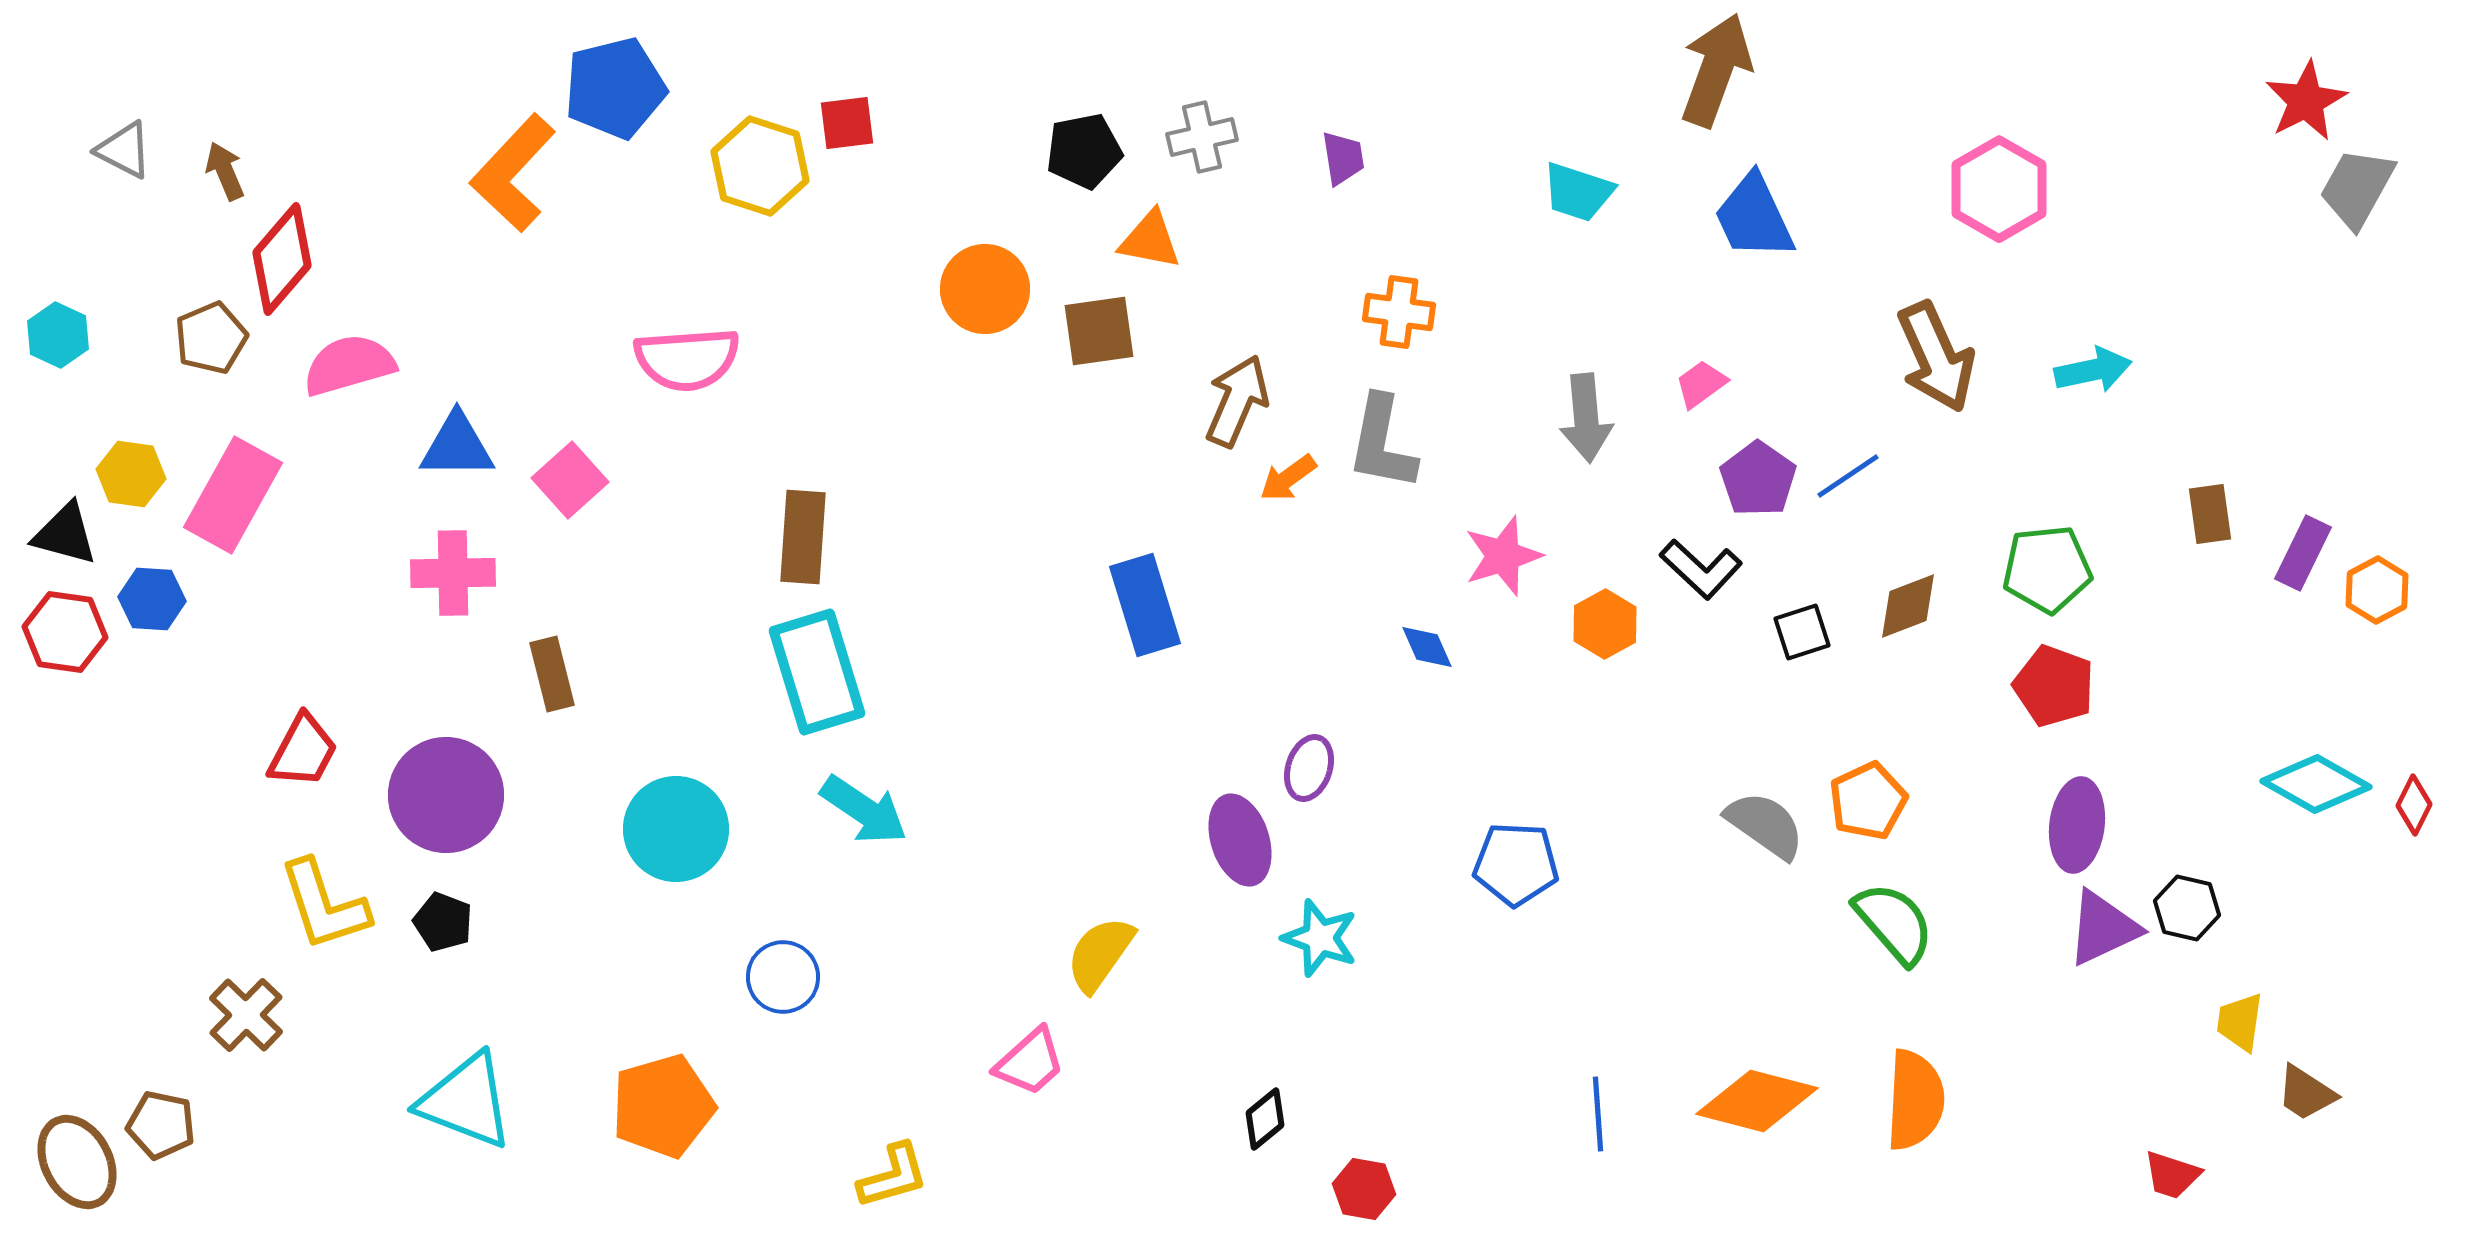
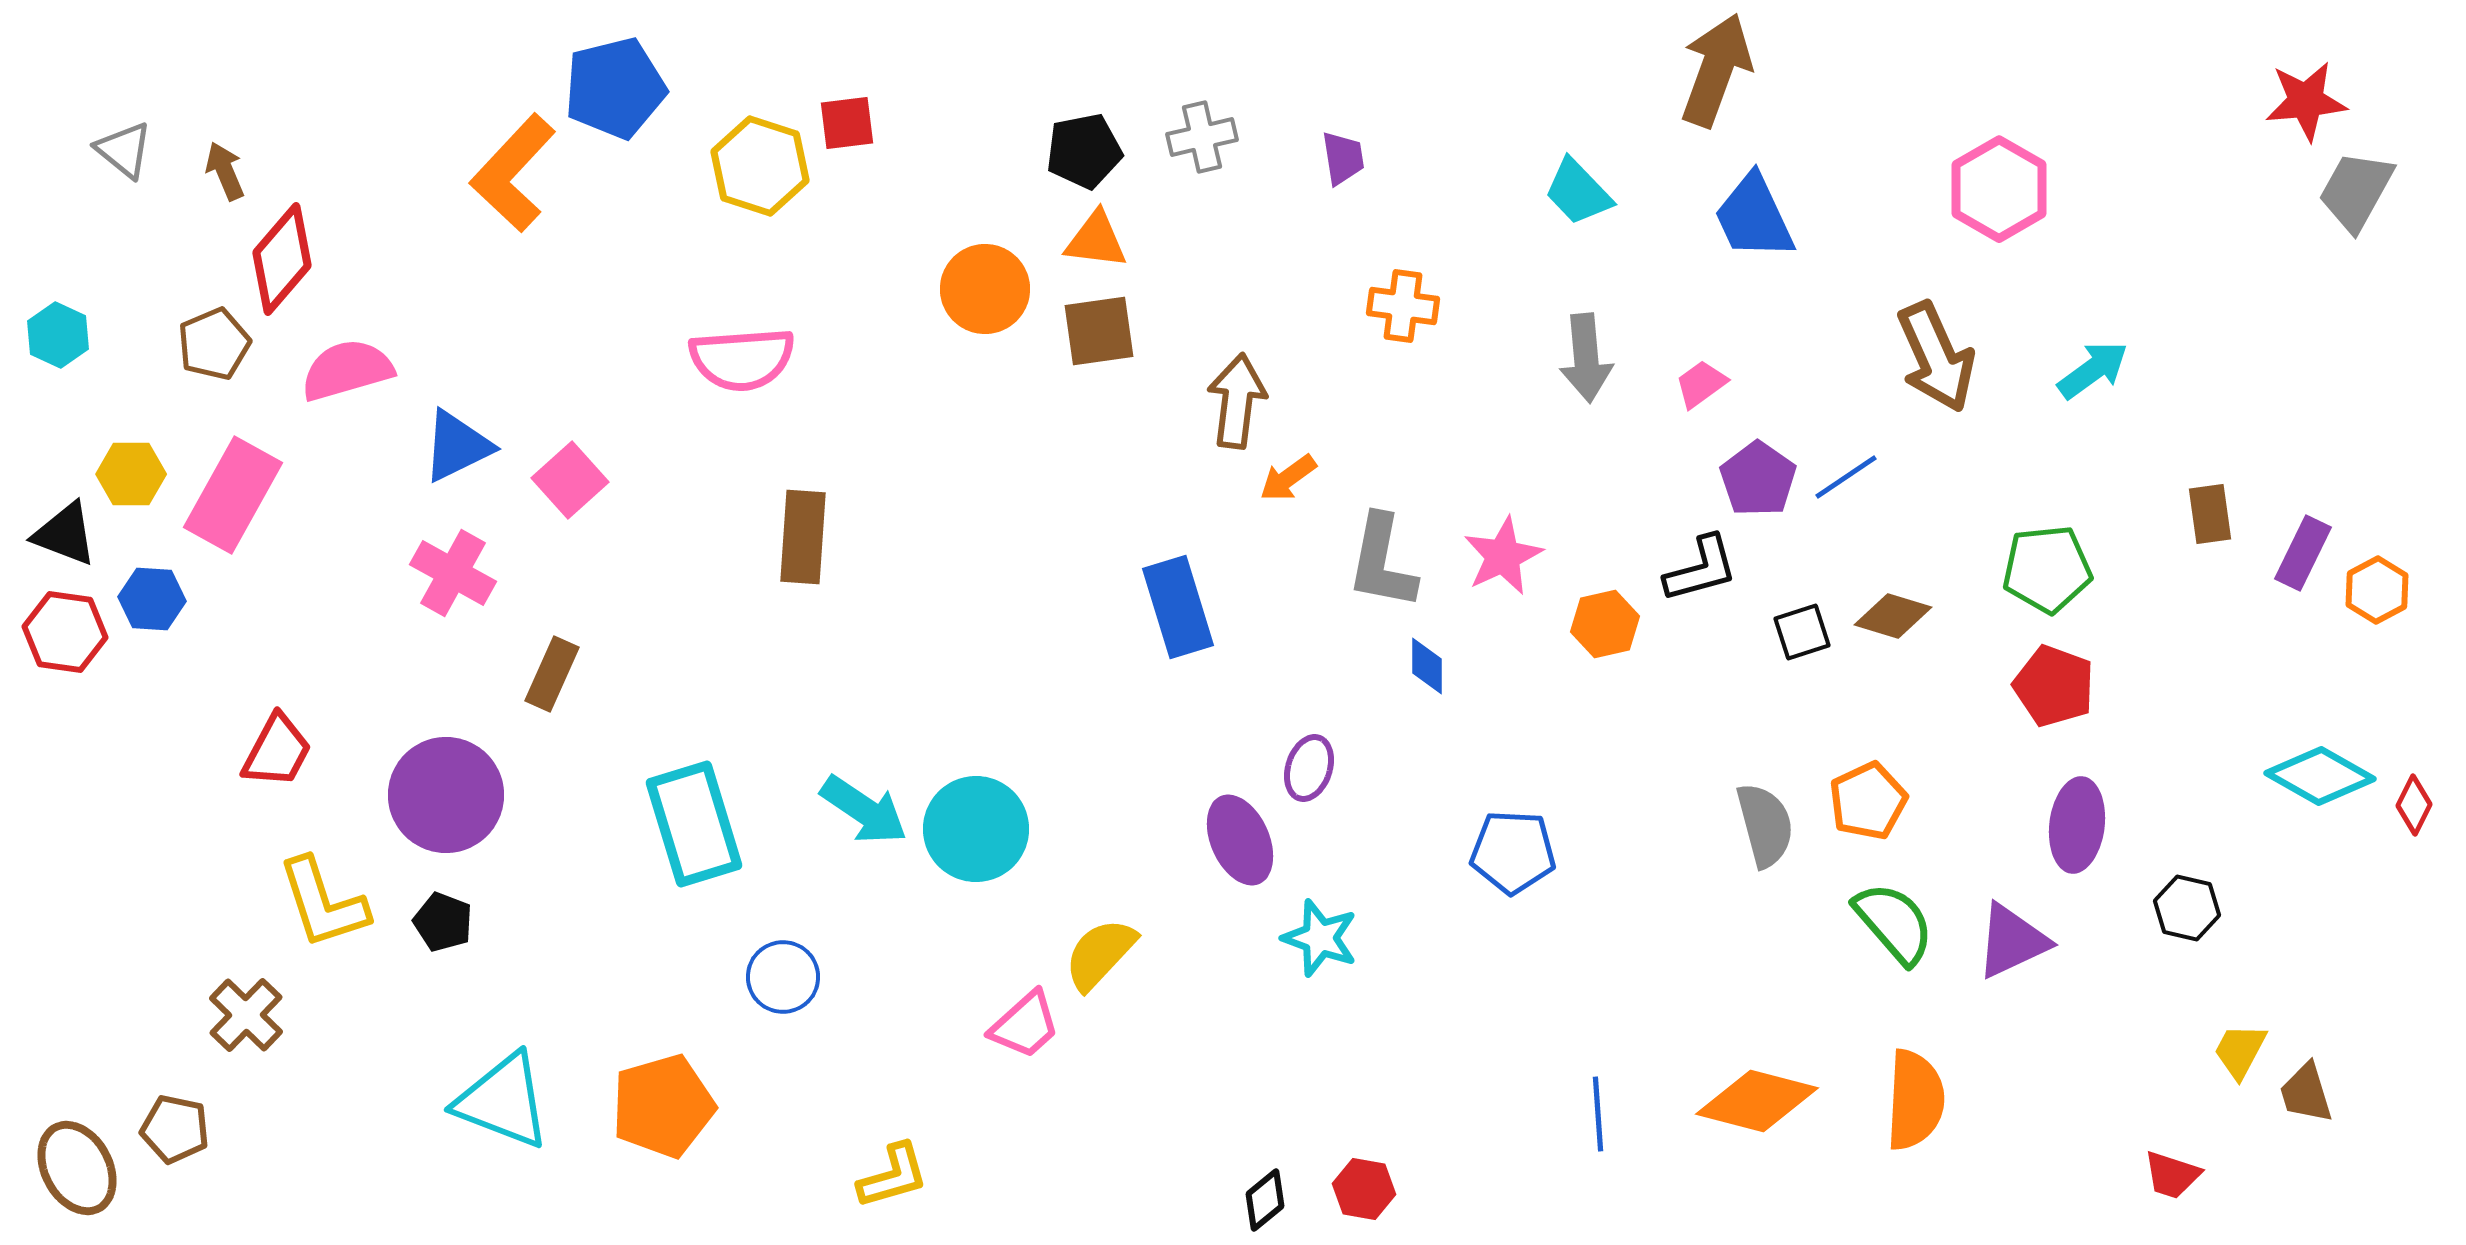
red star at (2306, 101): rotated 22 degrees clockwise
gray triangle at (124, 150): rotated 12 degrees clockwise
gray trapezoid at (2357, 188): moved 1 px left, 3 px down
cyan trapezoid at (1578, 192): rotated 28 degrees clockwise
orange triangle at (1150, 240): moved 54 px left; rotated 4 degrees counterclockwise
orange cross at (1399, 312): moved 4 px right, 6 px up
brown pentagon at (211, 338): moved 3 px right, 6 px down
pink semicircle at (687, 359): moved 55 px right
pink semicircle at (349, 365): moved 2 px left, 5 px down
cyan arrow at (2093, 370): rotated 24 degrees counterclockwise
brown arrow at (1237, 401): rotated 16 degrees counterclockwise
gray arrow at (1586, 418): moved 60 px up
gray L-shape at (1382, 443): moved 119 px down
blue triangle at (457, 446): rotated 26 degrees counterclockwise
yellow hexagon at (131, 474): rotated 8 degrees counterclockwise
blue line at (1848, 476): moved 2 px left, 1 px down
black triangle at (65, 534): rotated 6 degrees clockwise
pink star at (1503, 556): rotated 8 degrees counterclockwise
black L-shape at (1701, 569): rotated 58 degrees counterclockwise
pink cross at (453, 573): rotated 30 degrees clockwise
blue rectangle at (1145, 605): moved 33 px right, 2 px down
brown diamond at (1908, 606): moved 15 px left, 10 px down; rotated 38 degrees clockwise
orange hexagon at (1605, 624): rotated 16 degrees clockwise
blue diamond at (1427, 647): moved 19 px down; rotated 24 degrees clockwise
cyan rectangle at (817, 672): moved 123 px left, 152 px down
brown rectangle at (552, 674): rotated 38 degrees clockwise
red trapezoid at (303, 751): moved 26 px left
cyan diamond at (2316, 784): moved 4 px right, 8 px up
gray semicircle at (1765, 825): rotated 40 degrees clockwise
cyan circle at (676, 829): moved 300 px right
purple ellipse at (1240, 840): rotated 6 degrees counterclockwise
blue pentagon at (1516, 864): moved 3 px left, 12 px up
yellow L-shape at (324, 905): moved 1 px left, 2 px up
purple triangle at (2103, 928): moved 91 px left, 13 px down
yellow semicircle at (1100, 954): rotated 8 degrees clockwise
yellow trapezoid at (2240, 1022): moved 29 px down; rotated 20 degrees clockwise
pink trapezoid at (1030, 1062): moved 5 px left, 37 px up
brown trapezoid at (2306, 1093): rotated 40 degrees clockwise
cyan triangle at (466, 1101): moved 37 px right
black diamond at (1265, 1119): moved 81 px down
brown pentagon at (161, 1125): moved 14 px right, 4 px down
brown ellipse at (77, 1162): moved 6 px down
